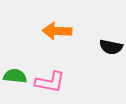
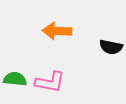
green semicircle: moved 3 px down
